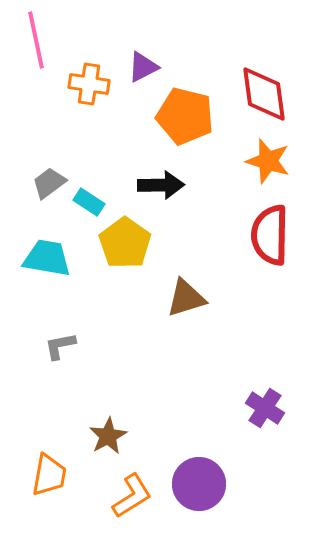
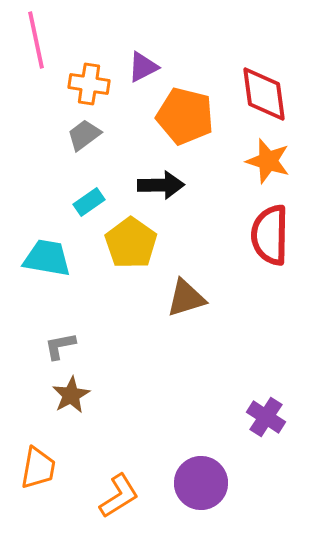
gray trapezoid: moved 35 px right, 48 px up
cyan rectangle: rotated 68 degrees counterclockwise
yellow pentagon: moved 6 px right
purple cross: moved 1 px right, 9 px down
brown star: moved 37 px left, 41 px up
orange trapezoid: moved 11 px left, 7 px up
purple circle: moved 2 px right, 1 px up
orange L-shape: moved 13 px left
